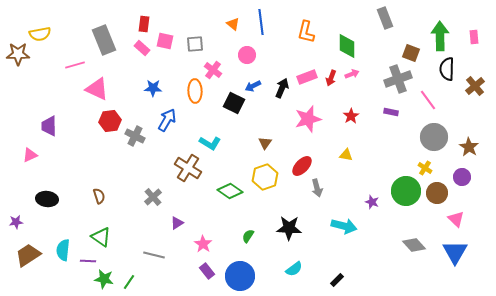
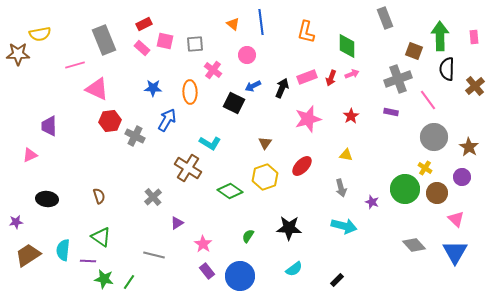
red rectangle at (144, 24): rotated 56 degrees clockwise
brown square at (411, 53): moved 3 px right, 2 px up
orange ellipse at (195, 91): moved 5 px left, 1 px down
gray arrow at (317, 188): moved 24 px right
green circle at (406, 191): moved 1 px left, 2 px up
